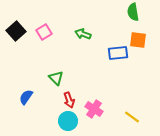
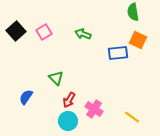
orange square: rotated 18 degrees clockwise
red arrow: rotated 49 degrees clockwise
